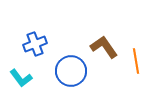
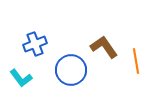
blue circle: moved 1 px up
